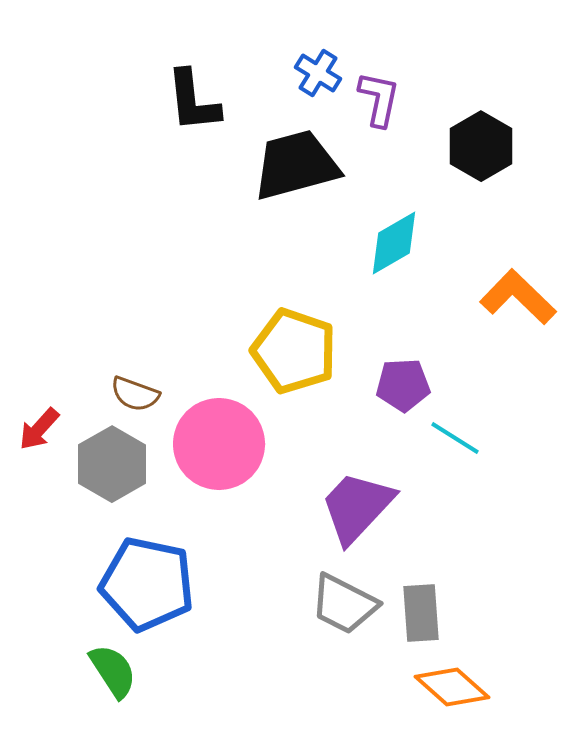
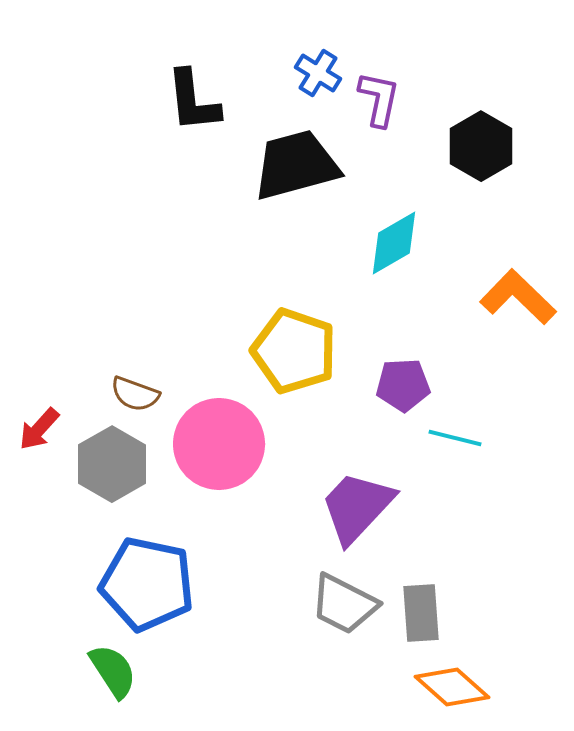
cyan line: rotated 18 degrees counterclockwise
